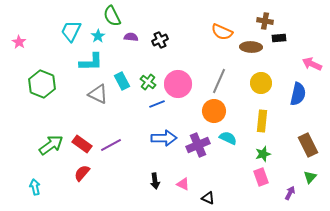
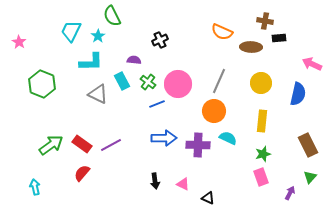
purple semicircle: moved 3 px right, 23 px down
purple cross: rotated 25 degrees clockwise
